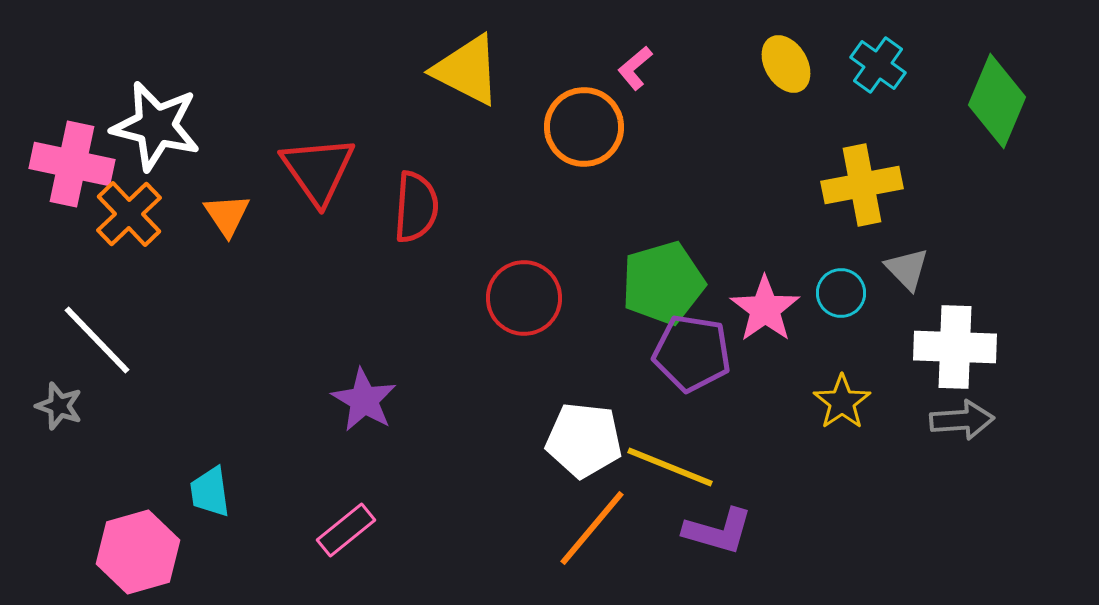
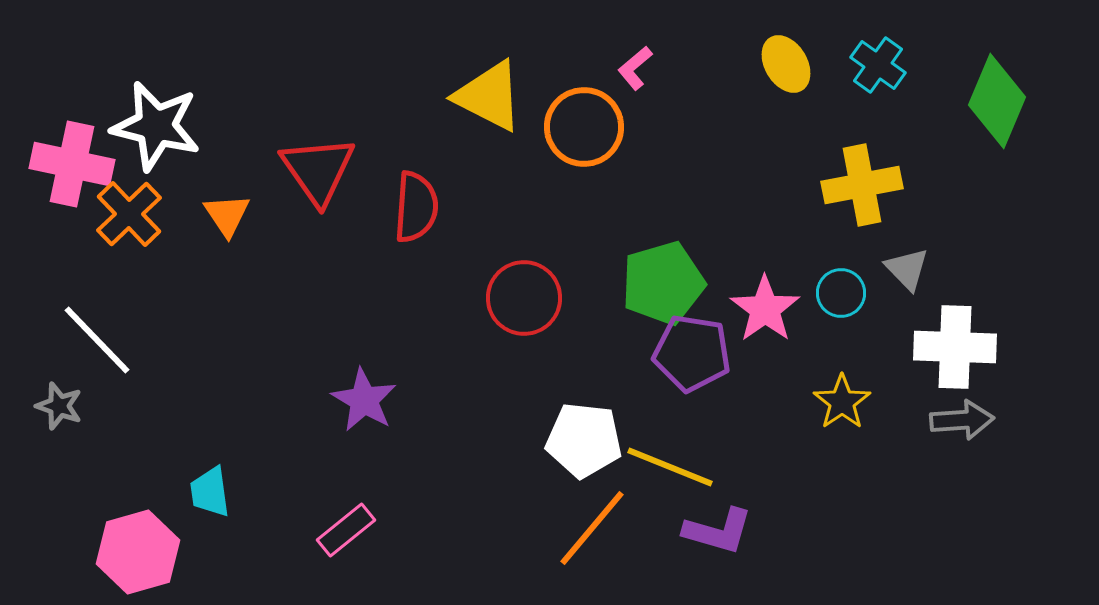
yellow triangle: moved 22 px right, 26 px down
